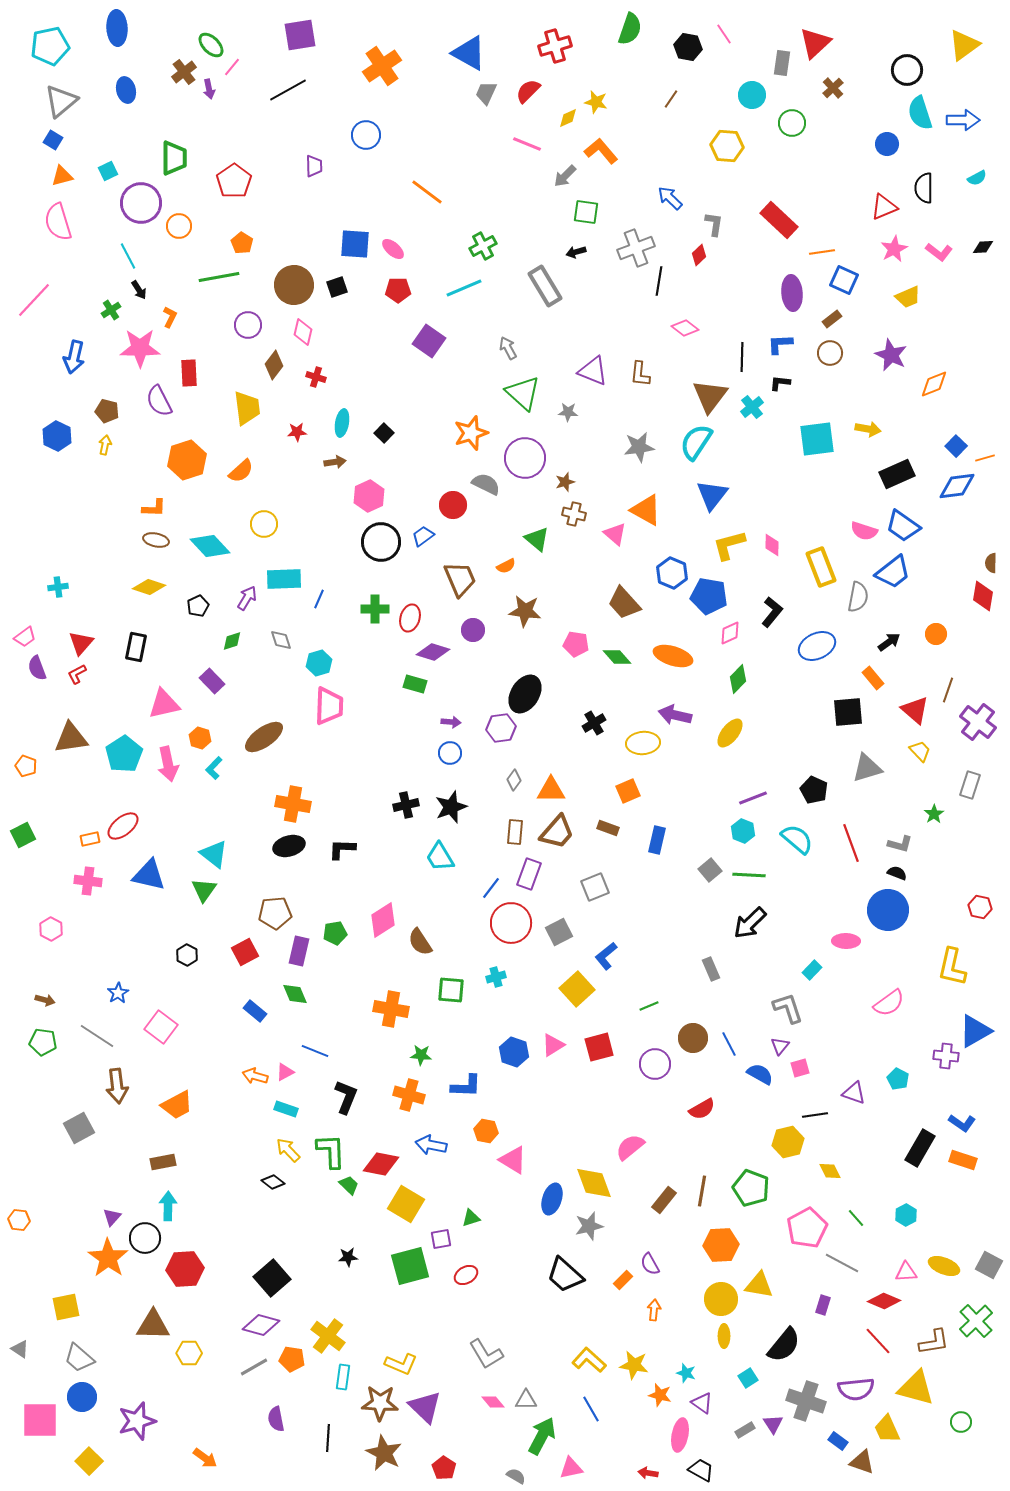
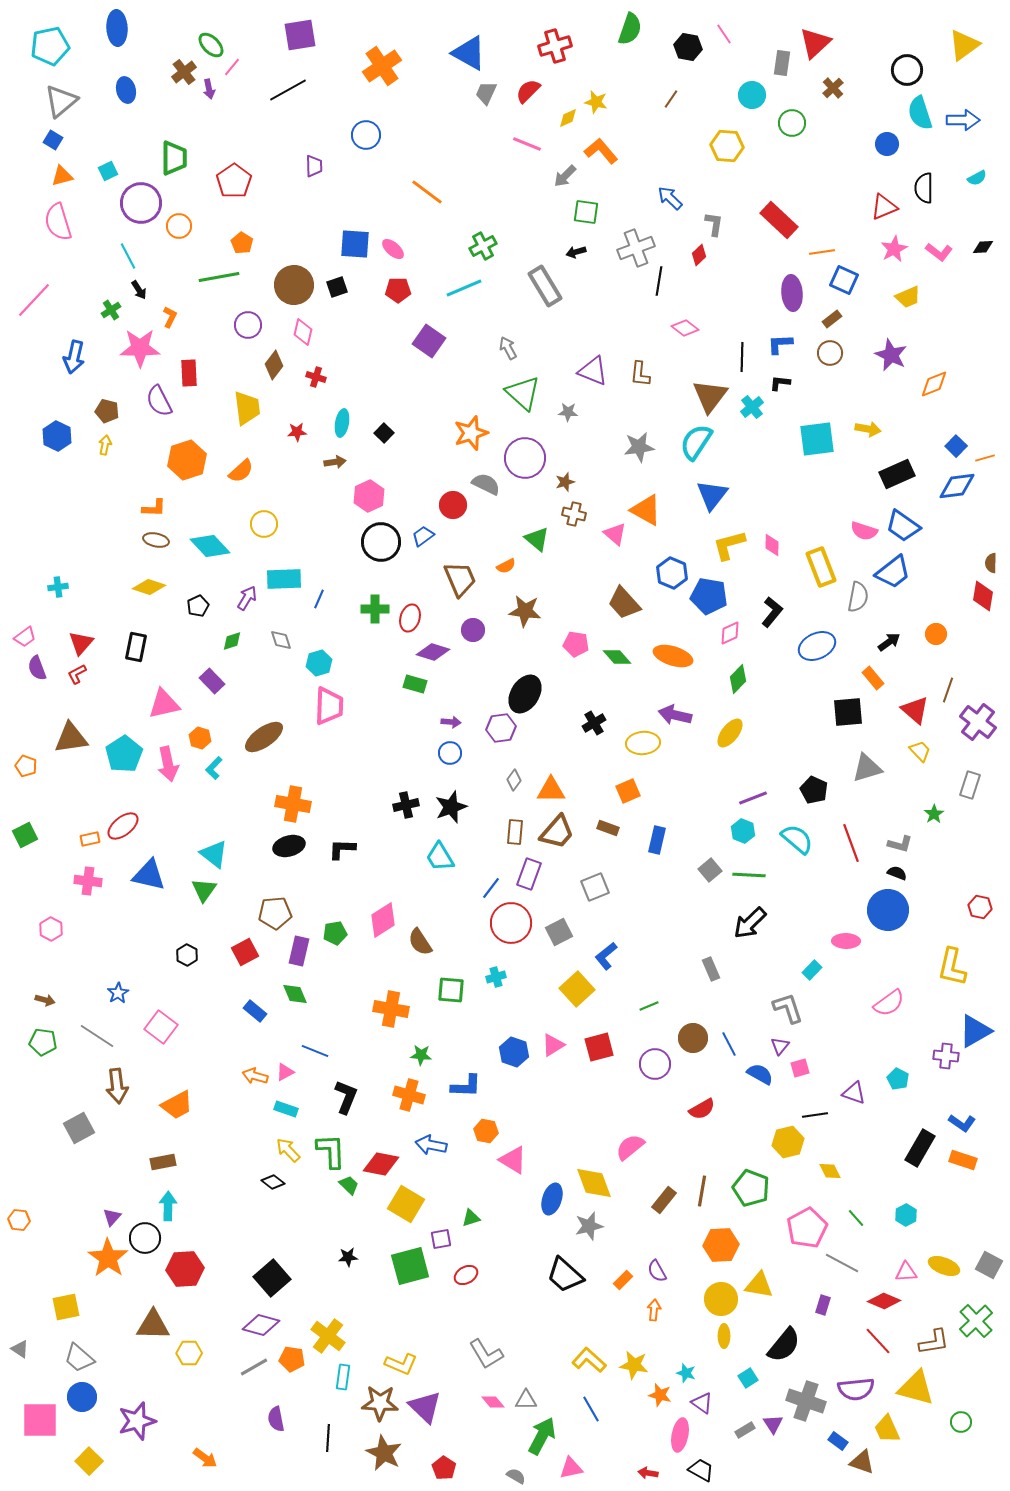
green square at (23, 835): moved 2 px right
purple semicircle at (650, 1264): moved 7 px right, 7 px down
